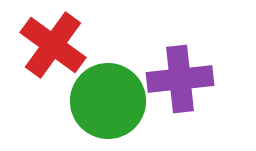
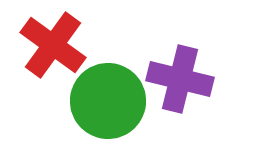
purple cross: rotated 20 degrees clockwise
